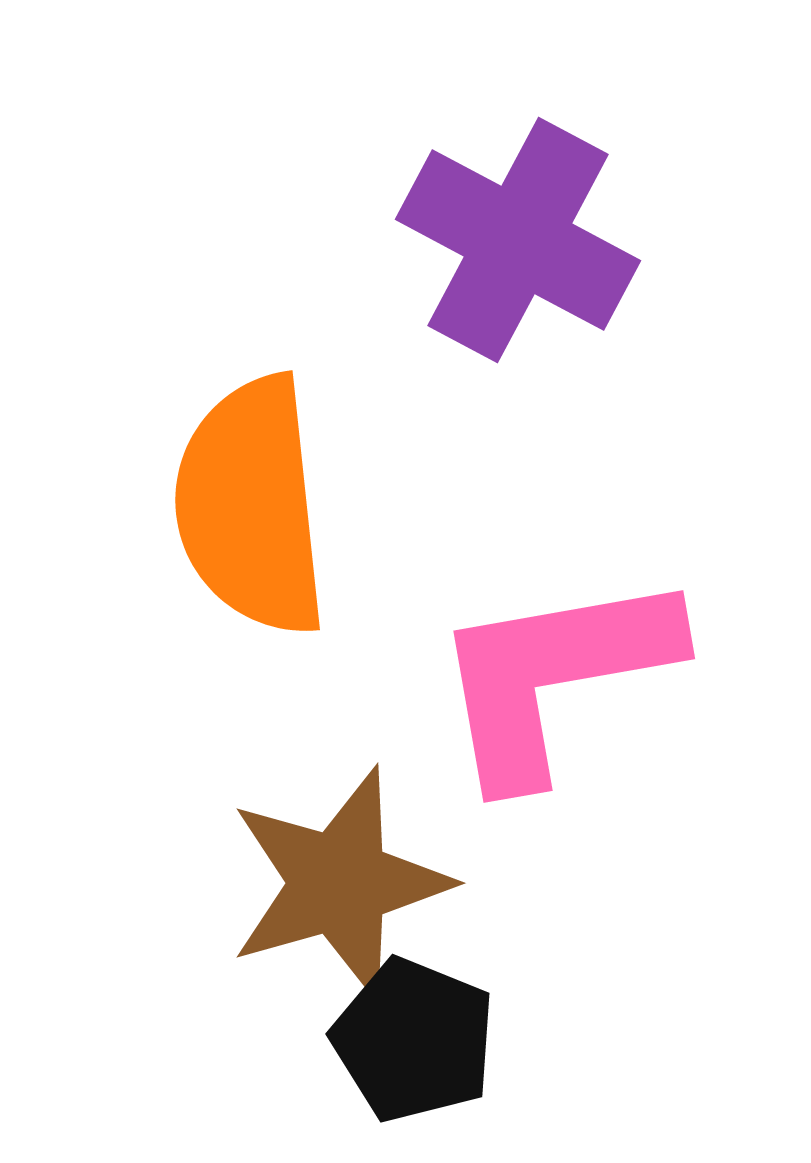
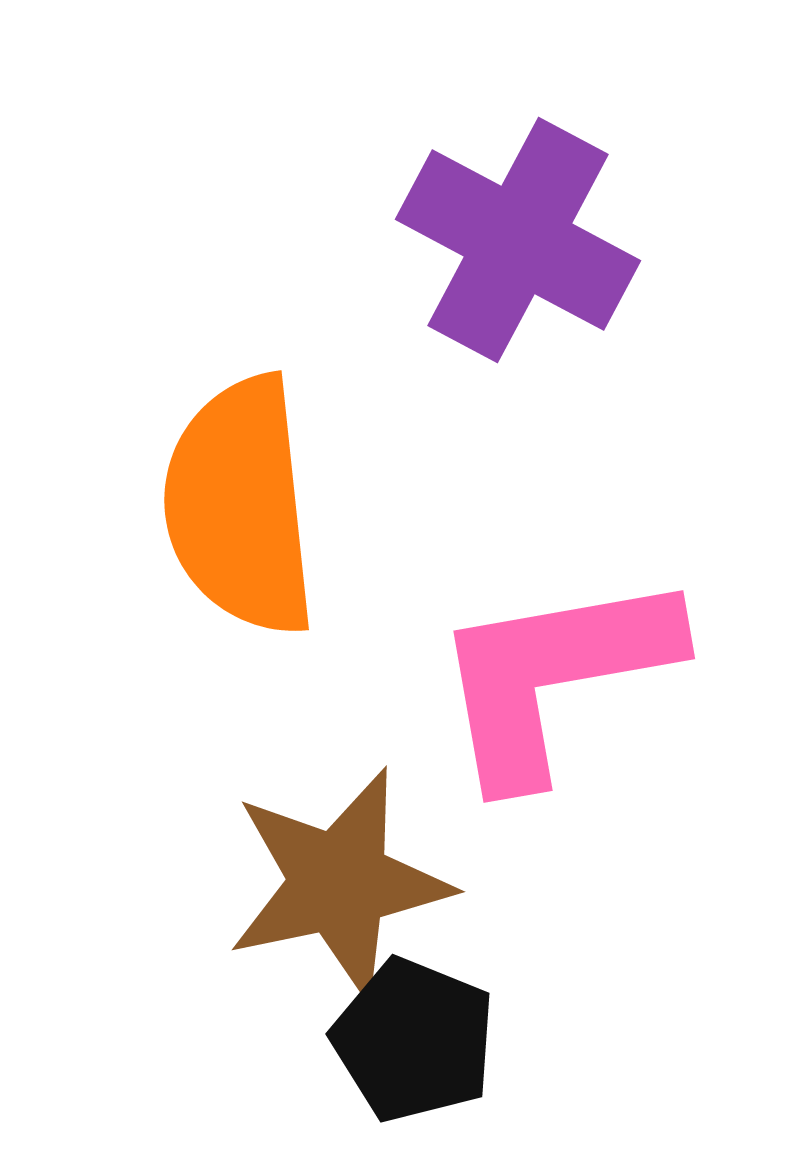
orange semicircle: moved 11 px left
brown star: rotated 4 degrees clockwise
